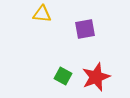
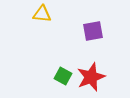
purple square: moved 8 px right, 2 px down
red star: moved 5 px left
